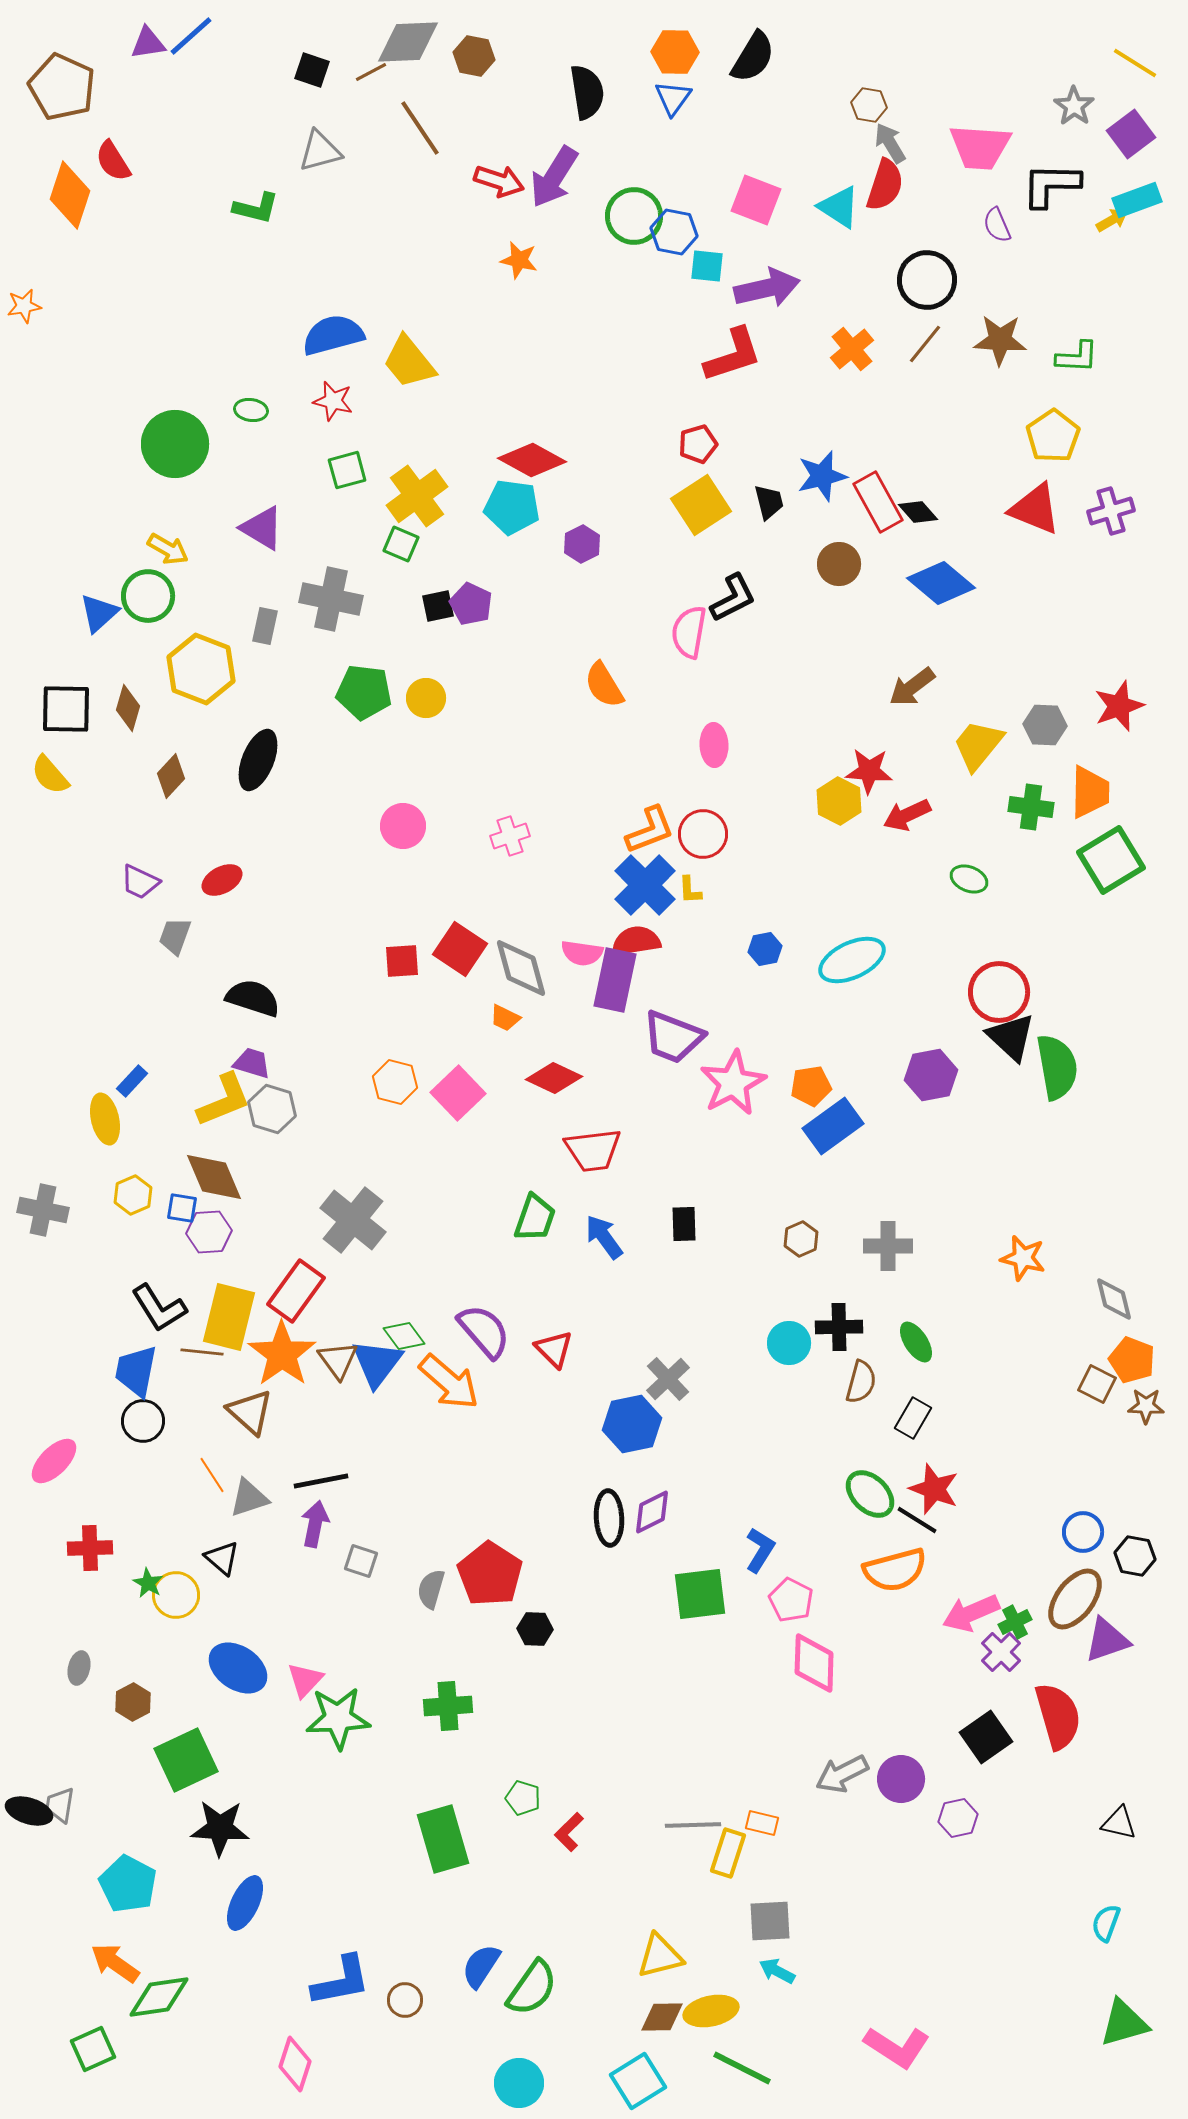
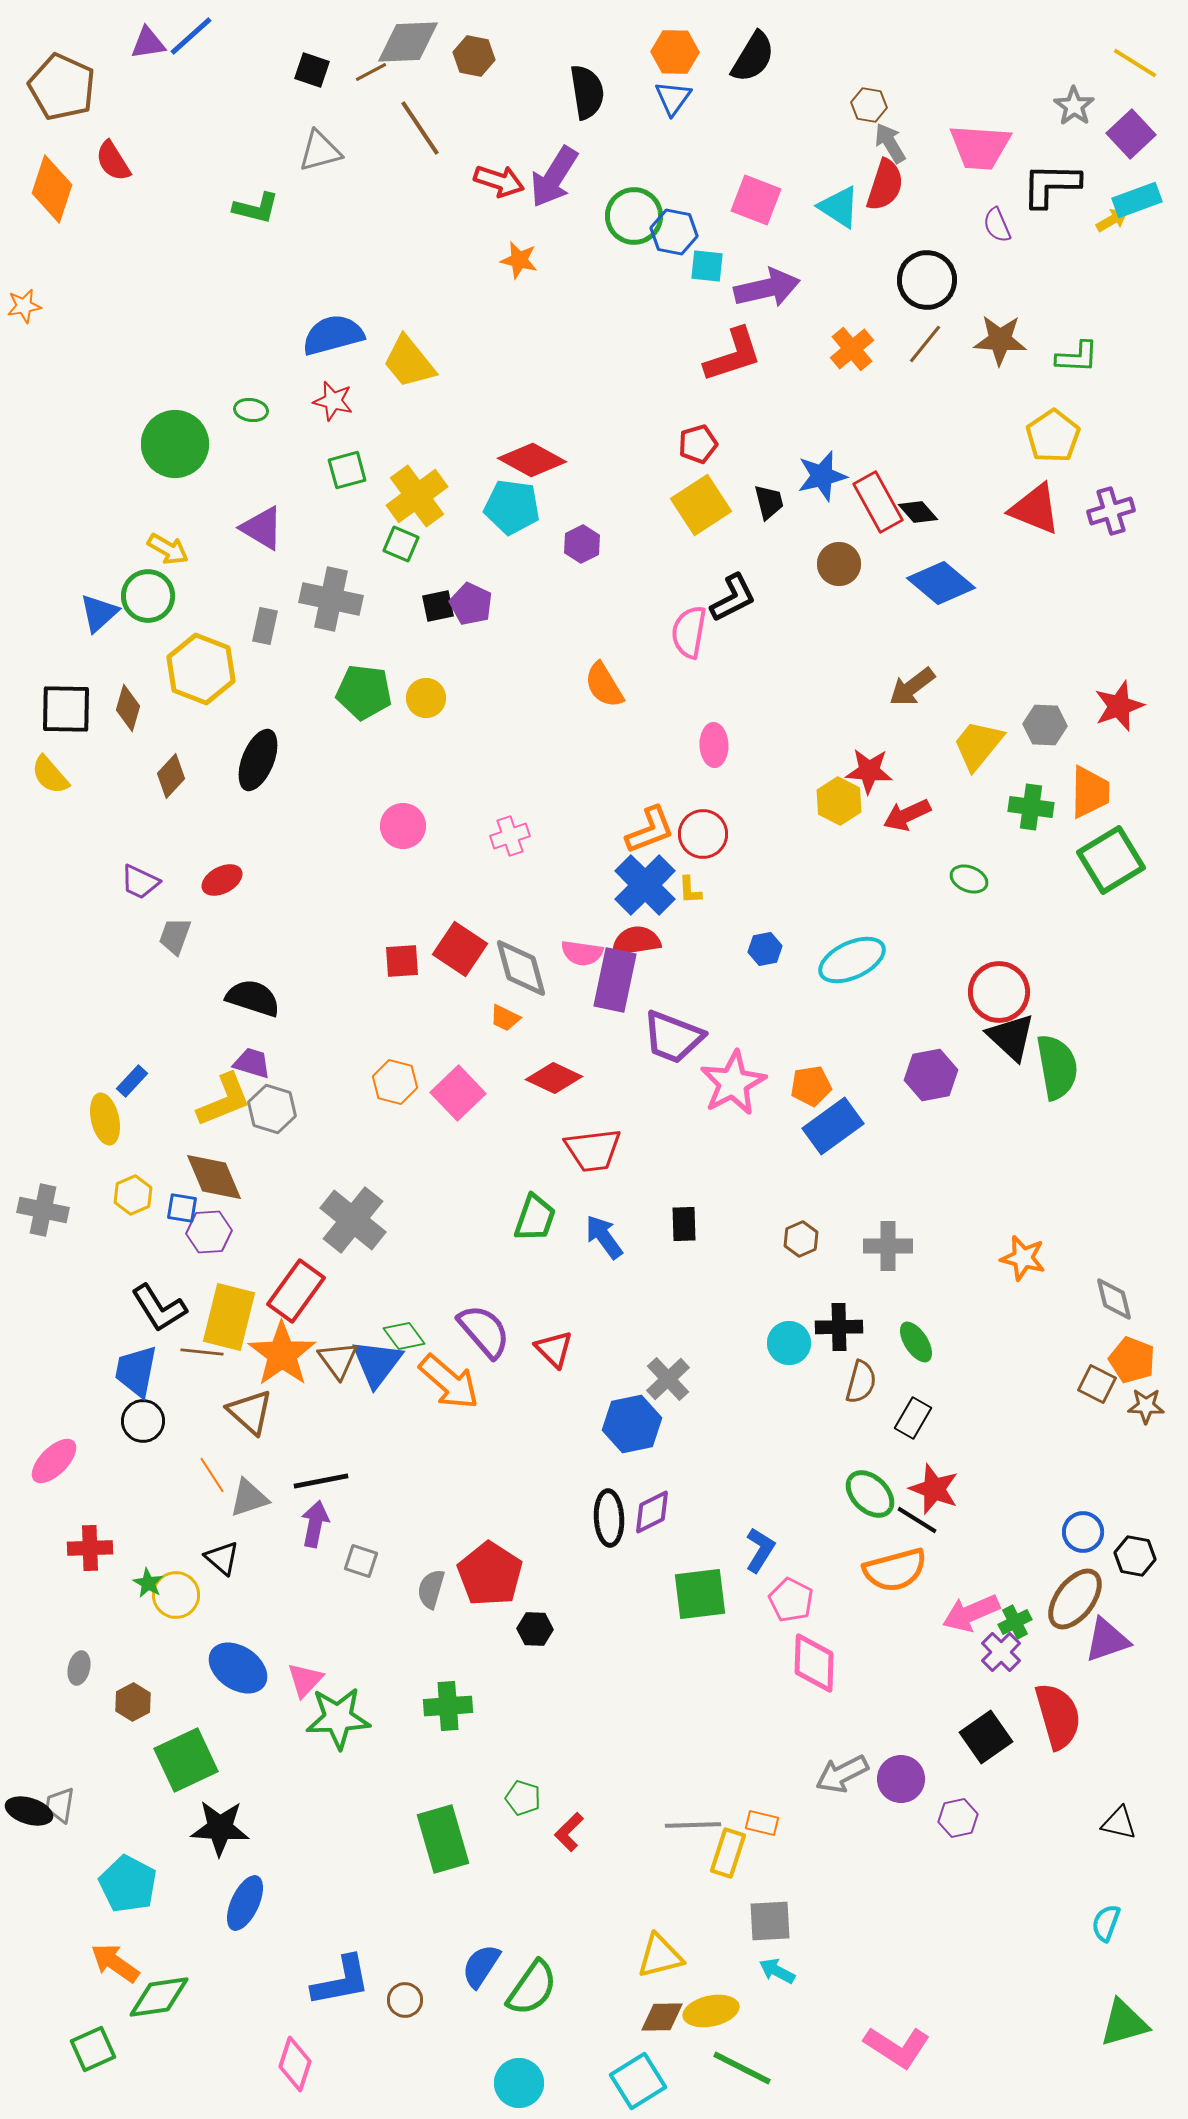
purple square at (1131, 134): rotated 6 degrees counterclockwise
orange diamond at (70, 195): moved 18 px left, 6 px up
